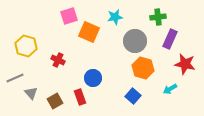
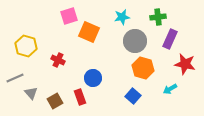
cyan star: moved 7 px right
